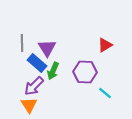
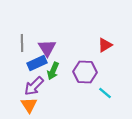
blue rectangle: rotated 66 degrees counterclockwise
